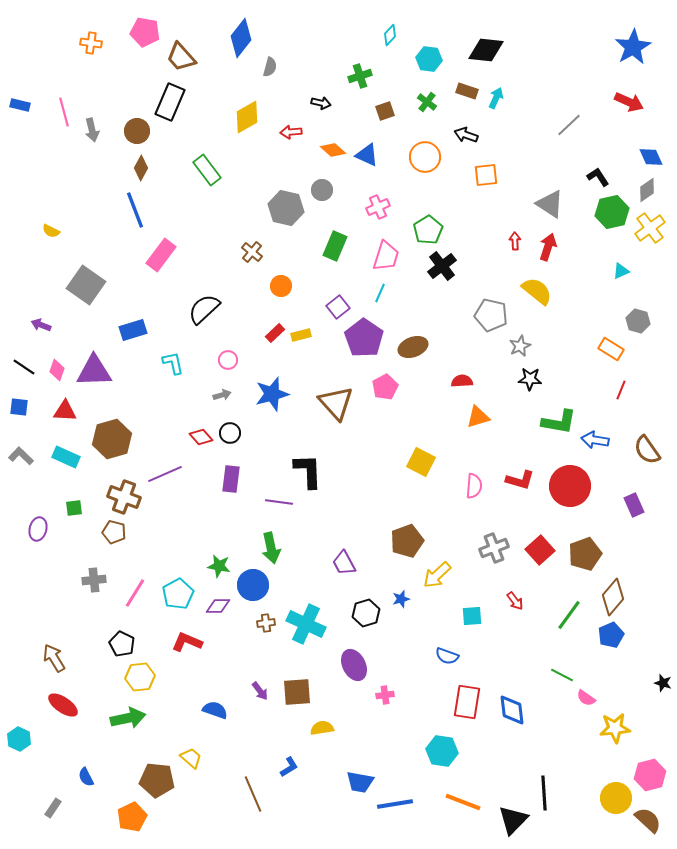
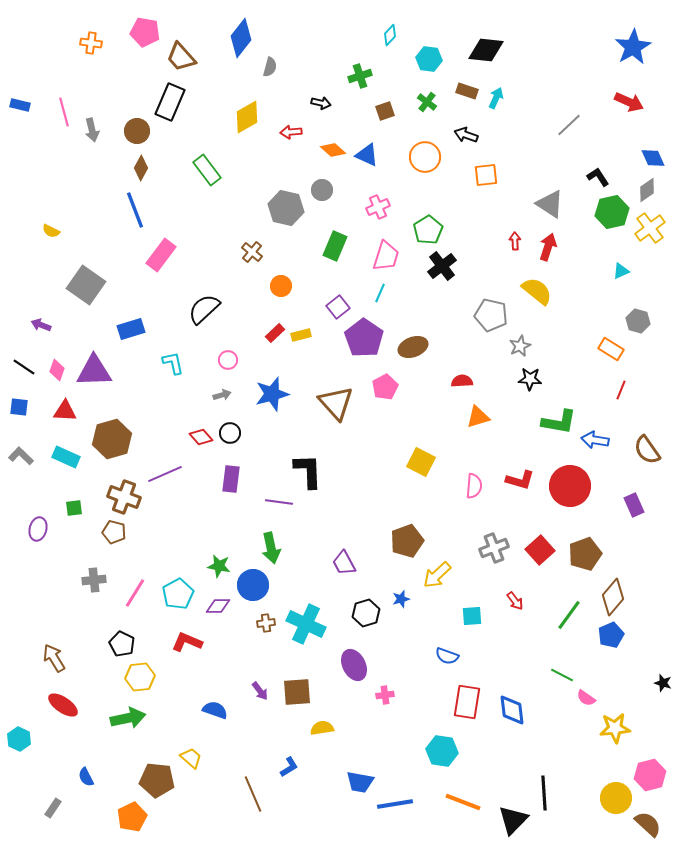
blue diamond at (651, 157): moved 2 px right, 1 px down
blue rectangle at (133, 330): moved 2 px left, 1 px up
brown semicircle at (648, 820): moved 4 px down
